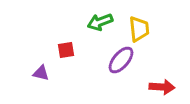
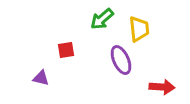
green arrow: moved 2 px right, 3 px up; rotated 20 degrees counterclockwise
purple ellipse: rotated 64 degrees counterclockwise
purple triangle: moved 5 px down
